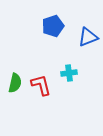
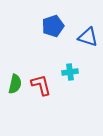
blue triangle: rotated 40 degrees clockwise
cyan cross: moved 1 px right, 1 px up
green semicircle: moved 1 px down
